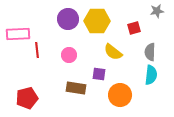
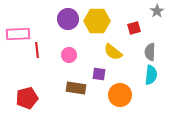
gray star: rotated 24 degrees counterclockwise
